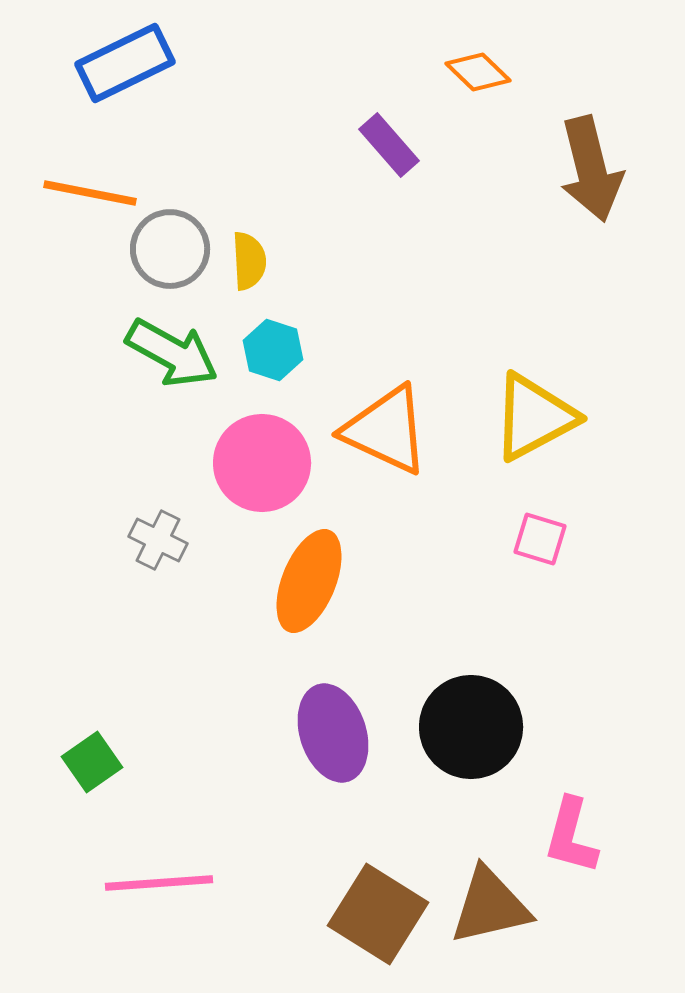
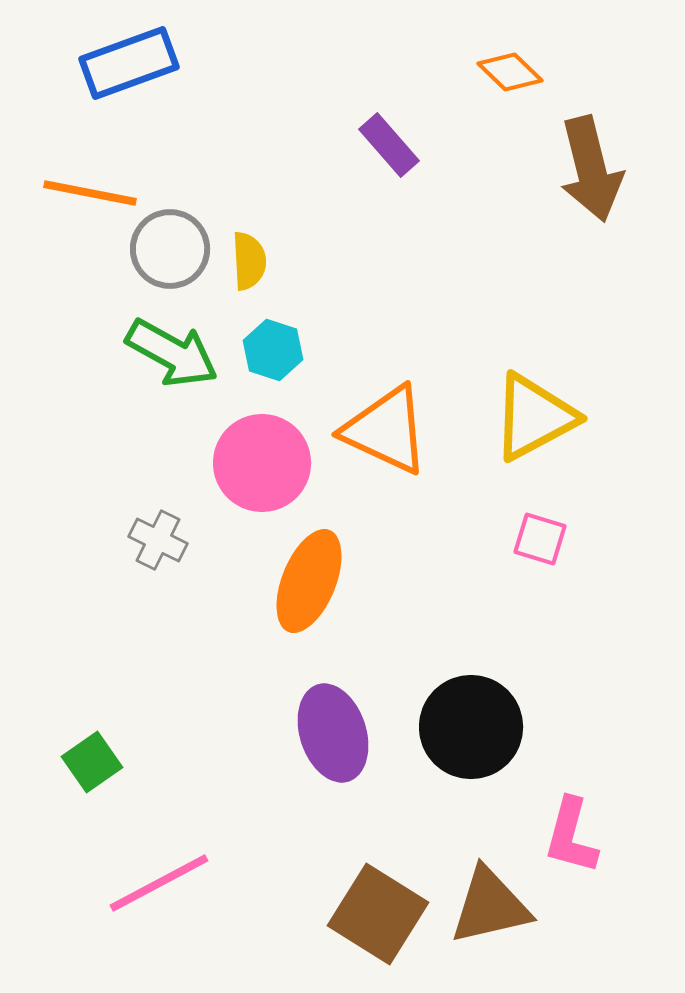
blue rectangle: moved 4 px right; rotated 6 degrees clockwise
orange diamond: moved 32 px right
pink line: rotated 24 degrees counterclockwise
